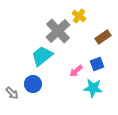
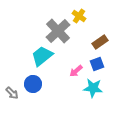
brown rectangle: moved 3 px left, 5 px down
